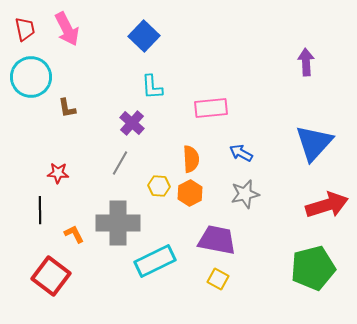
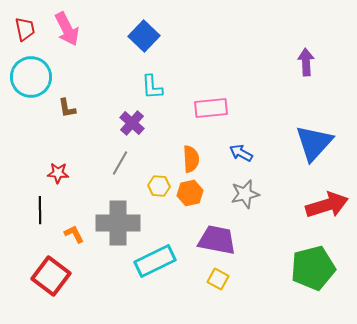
orange hexagon: rotated 15 degrees clockwise
